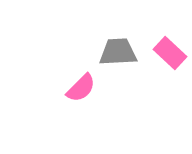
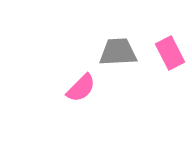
pink rectangle: rotated 20 degrees clockwise
